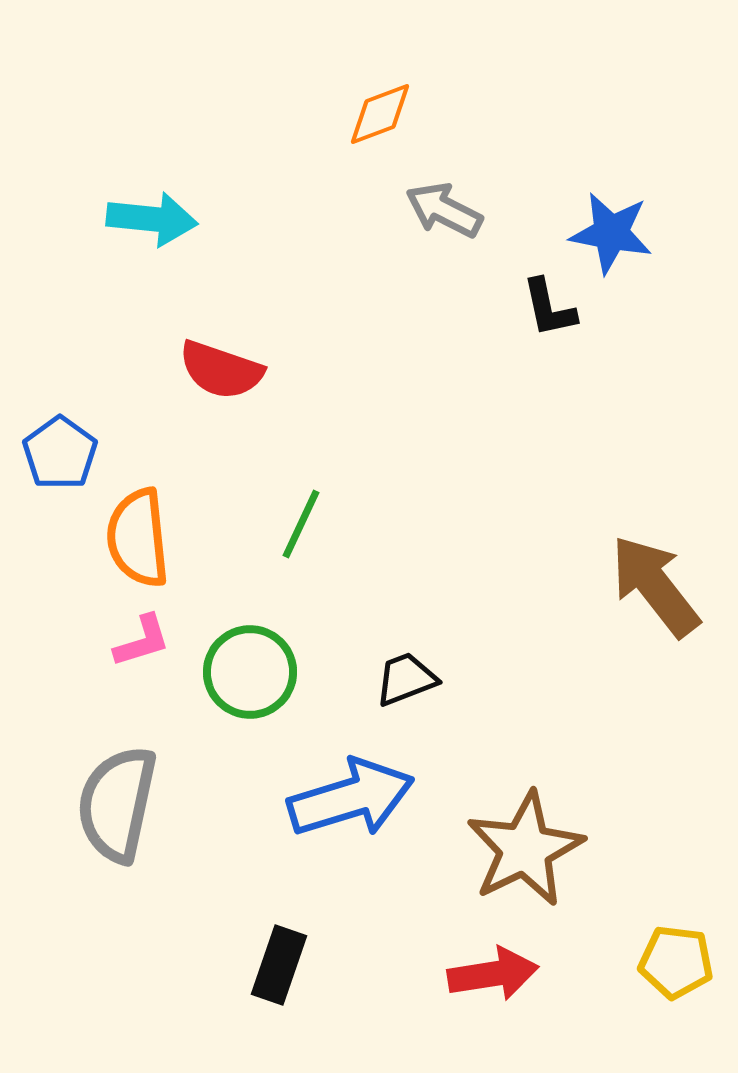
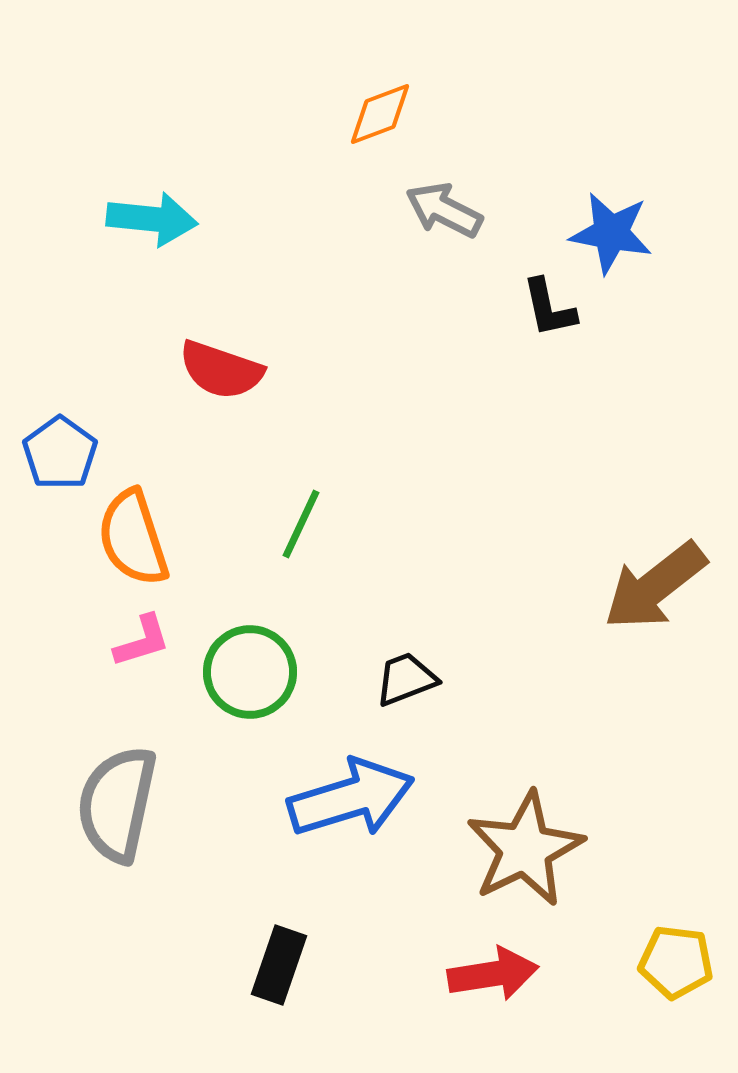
orange semicircle: moved 5 px left; rotated 12 degrees counterclockwise
brown arrow: rotated 90 degrees counterclockwise
